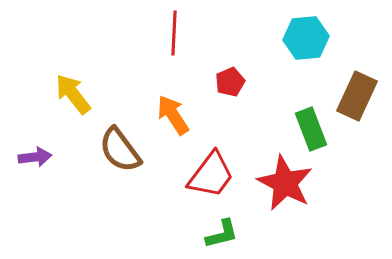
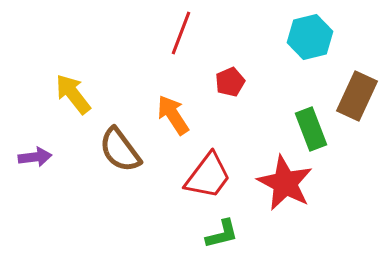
red line: moved 7 px right; rotated 18 degrees clockwise
cyan hexagon: moved 4 px right, 1 px up; rotated 9 degrees counterclockwise
red trapezoid: moved 3 px left, 1 px down
